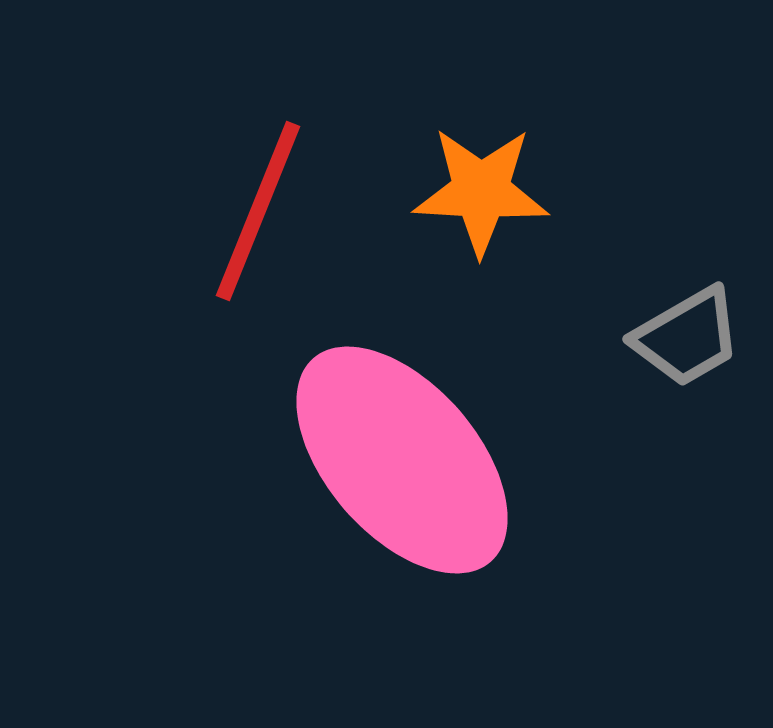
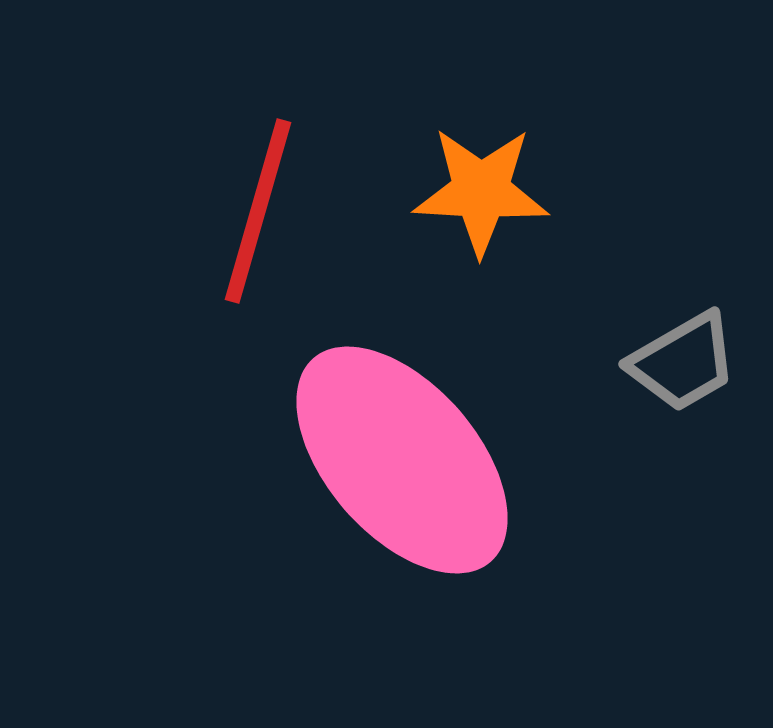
red line: rotated 6 degrees counterclockwise
gray trapezoid: moved 4 px left, 25 px down
